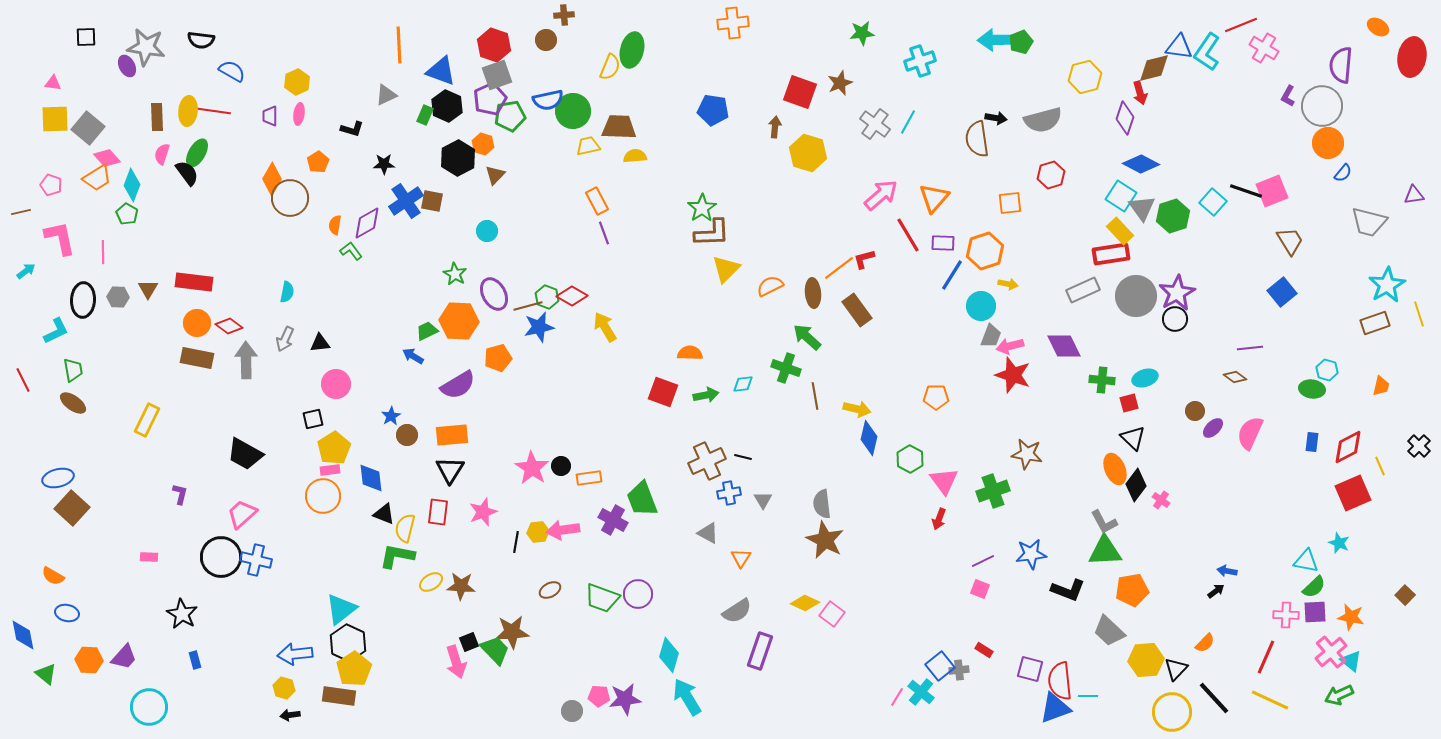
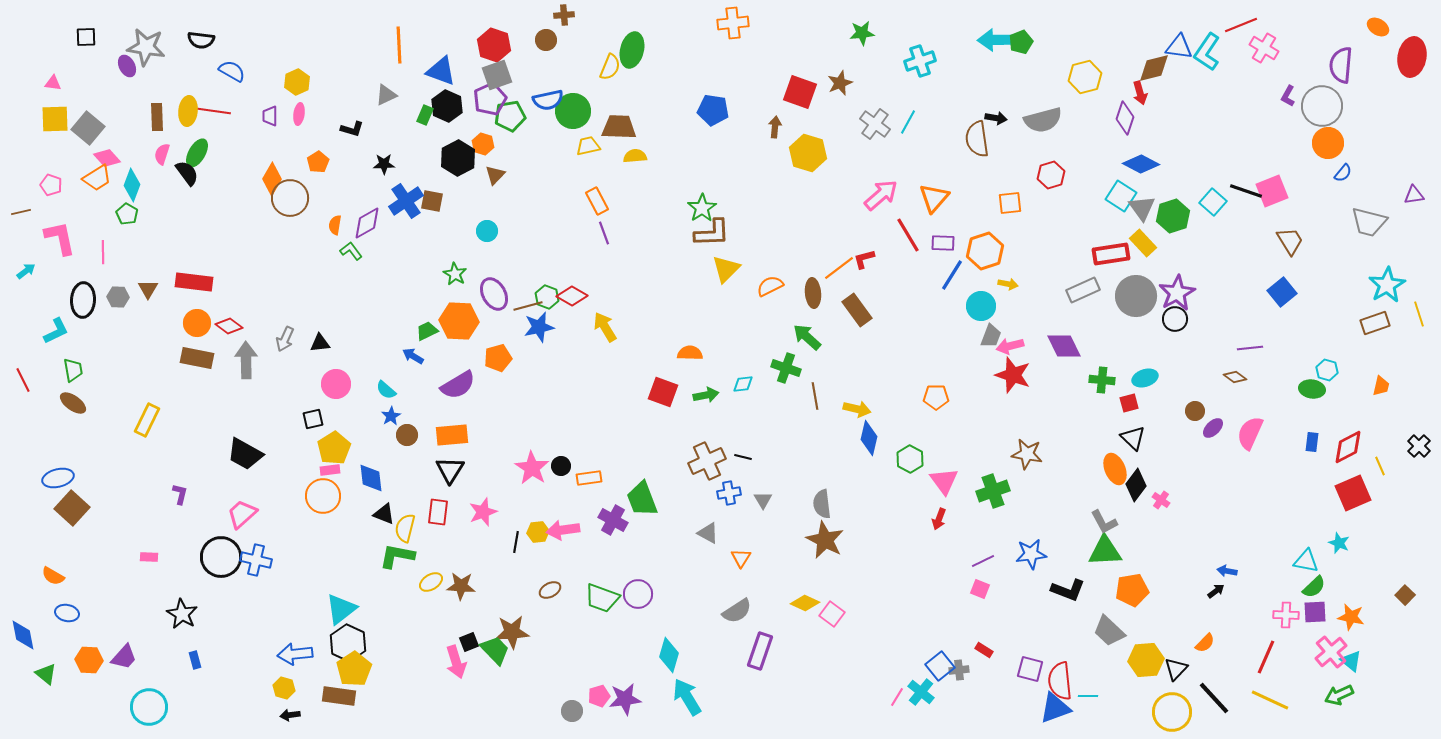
yellow rectangle at (1120, 231): moved 23 px right, 12 px down
cyan semicircle at (287, 292): moved 99 px right, 98 px down; rotated 120 degrees clockwise
pink pentagon at (599, 696): rotated 20 degrees counterclockwise
